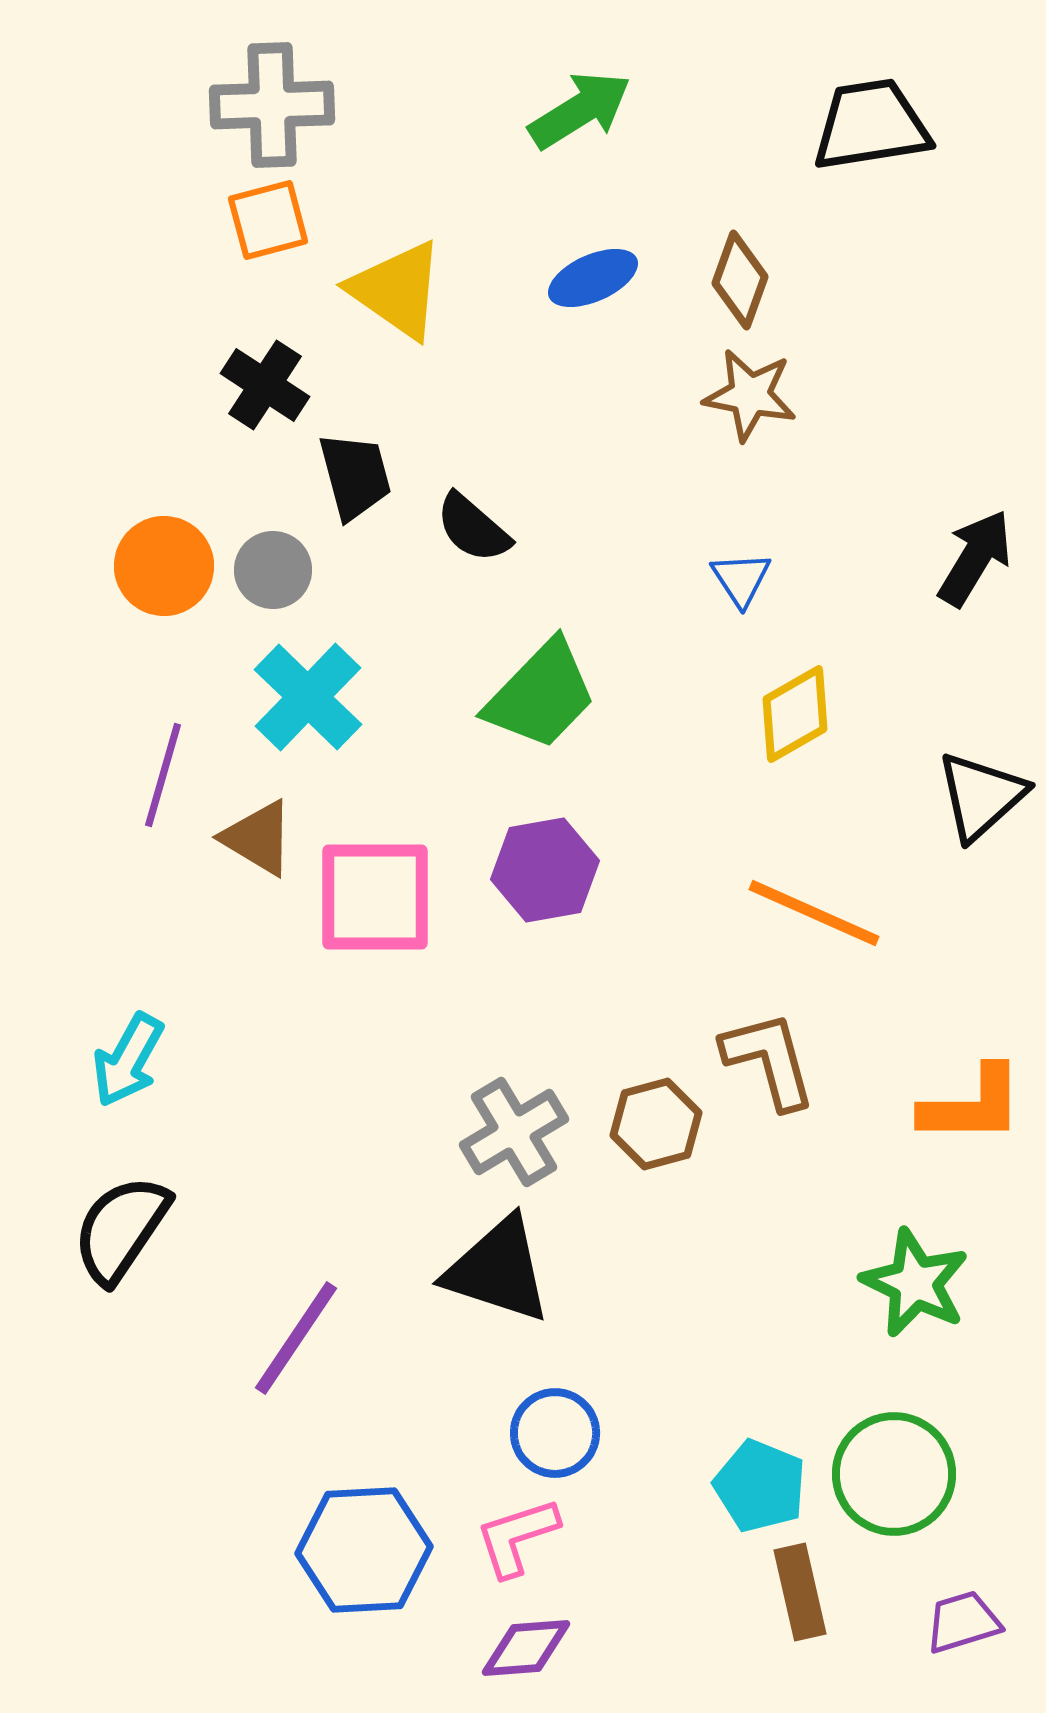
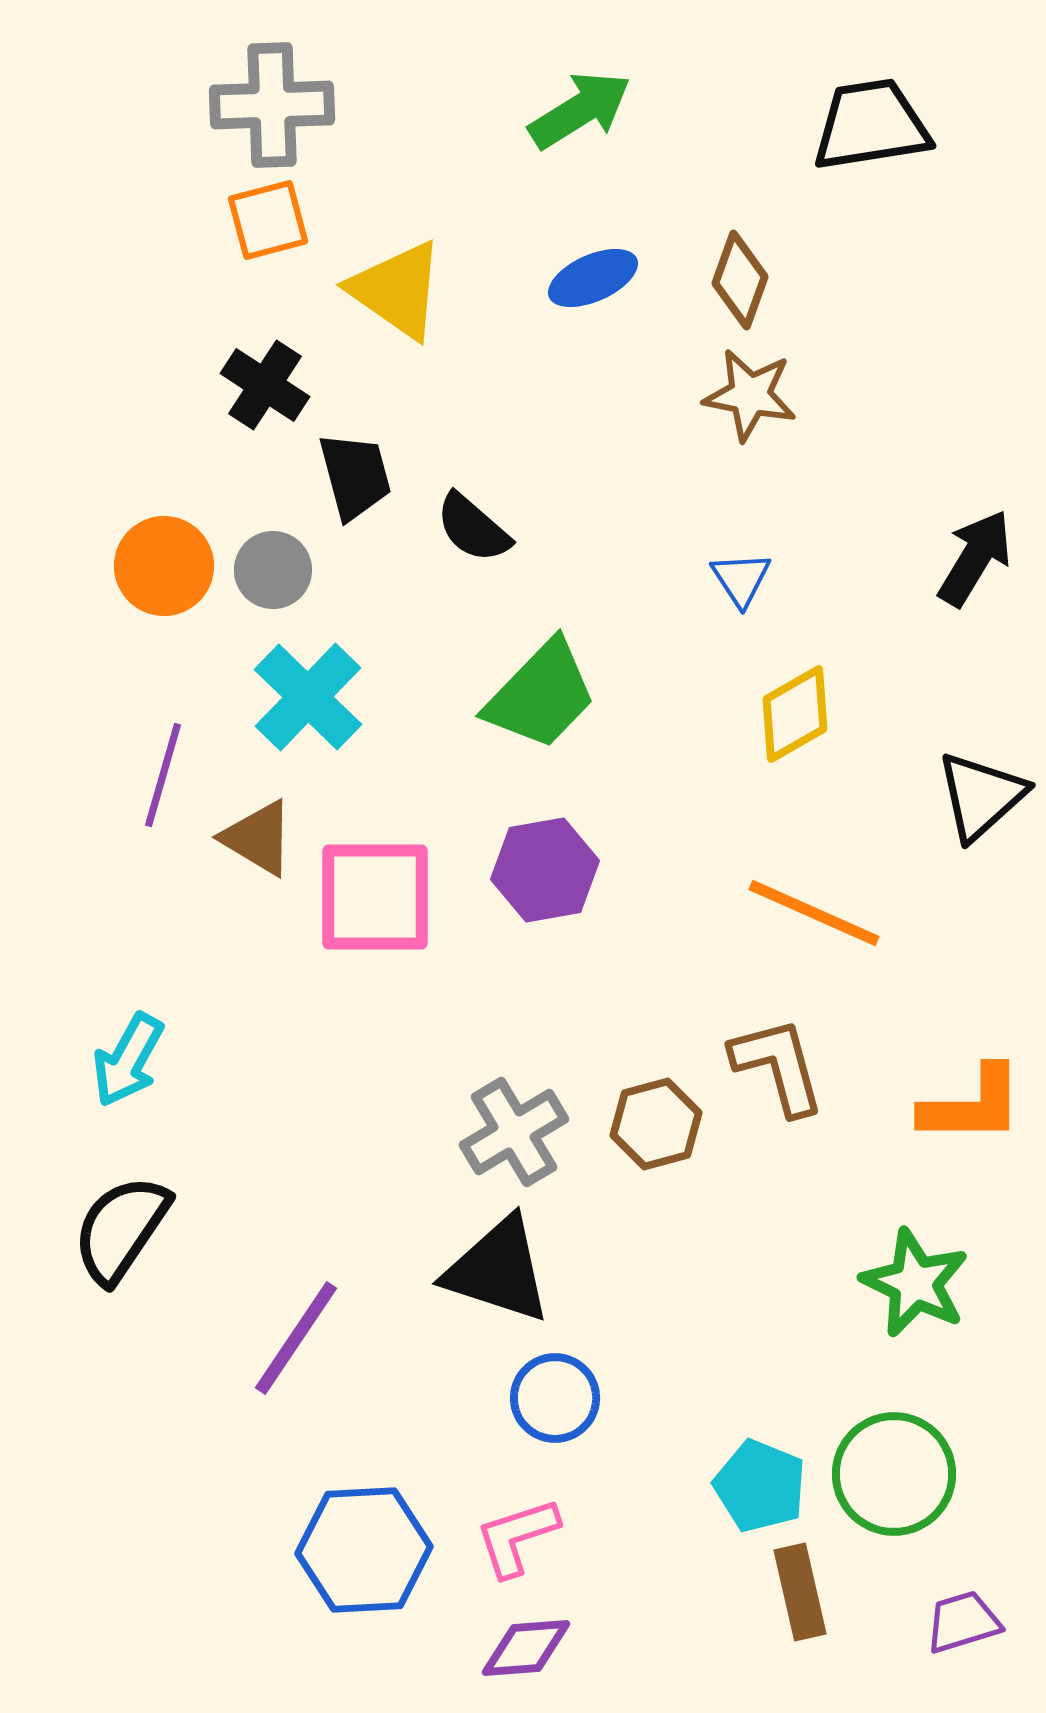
brown L-shape at (769, 1060): moved 9 px right, 6 px down
blue circle at (555, 1433): moved 35 px up
